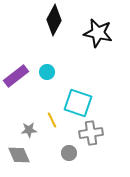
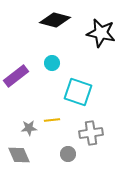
black diamond: moved 1 px right; rotated 76 degrees clockwise
black star: moved 3 px right
cyan circle: moved 5 px right, 9 px up
cyan square: moved 11 px up
yellow line: rotated 70 degrees counterclockwise
gray star: moved 2 px up
gray circle: moved 1 px left, 1 px down
